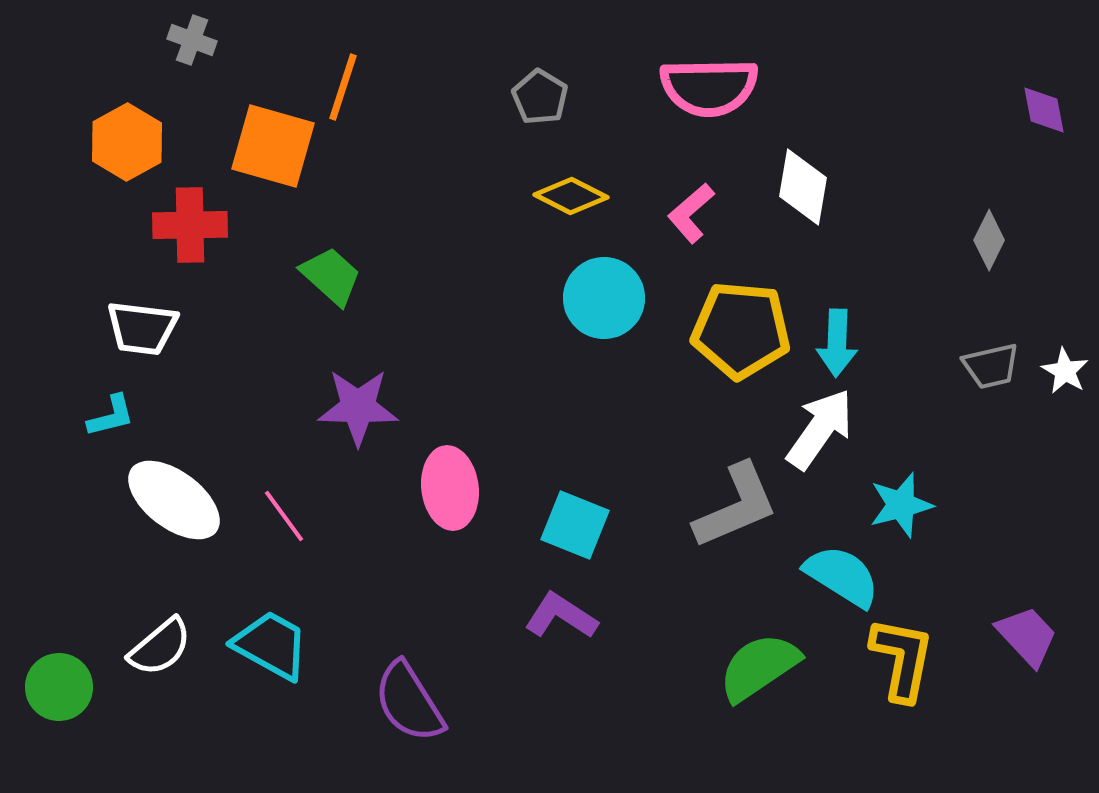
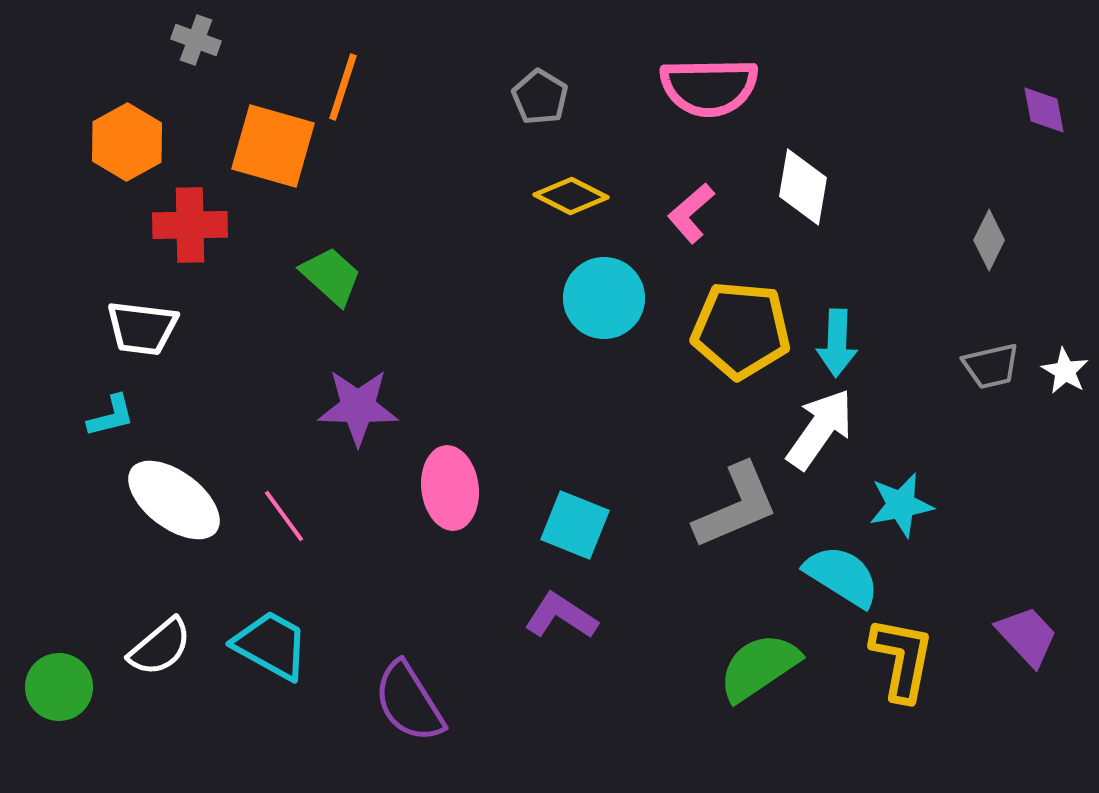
gray cross: moved 4 px right
cyan star: rotated 4 degrees clockwise
